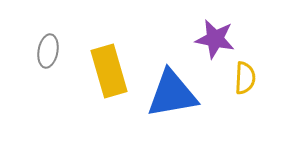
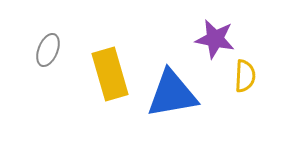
gray ellipse: moved 1 px up; rotated 12 degrees clockwise
yellow rectangle: moved 1 px right, 3 px down
yellow semicircle: moved 2 px up
